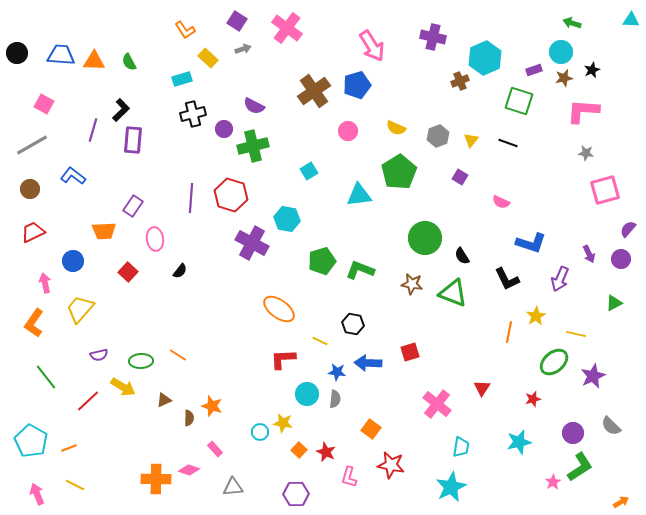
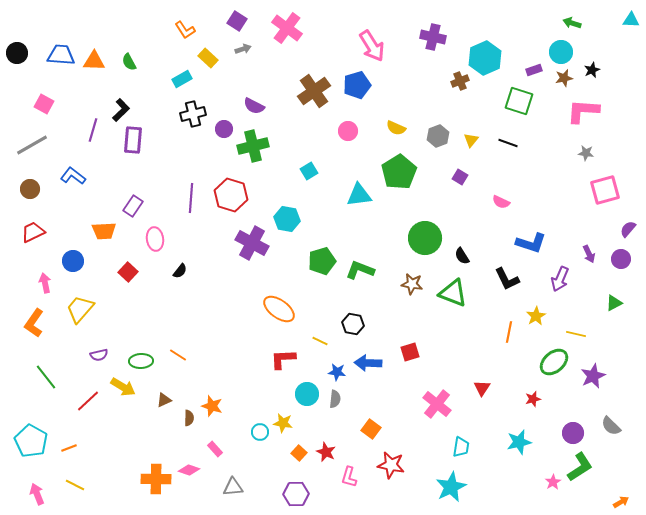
cyan rectangle at (182, 79): rotated 12 degrees counterclockwise
orange square at (299, 450): moved 3 px down
